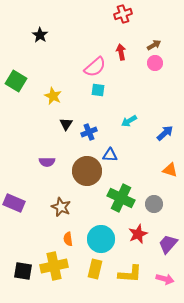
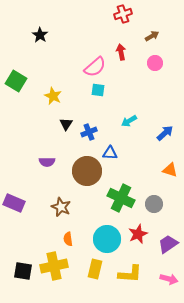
brown arrow: moved 2 px left, 9 px up
blue triangle: moved 2 px up
cyan circle: moved 6 px right
purple trapezoid: rotated 15 degrees clockwise
pink arrow: moved 4 px right
